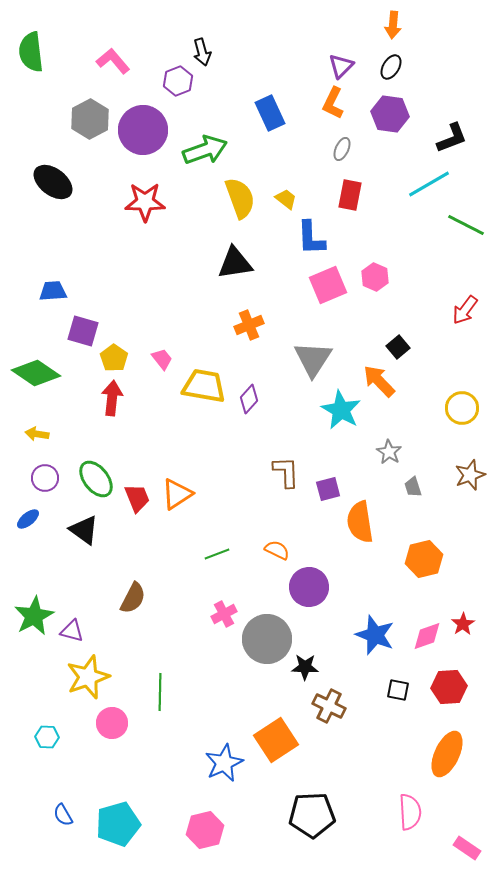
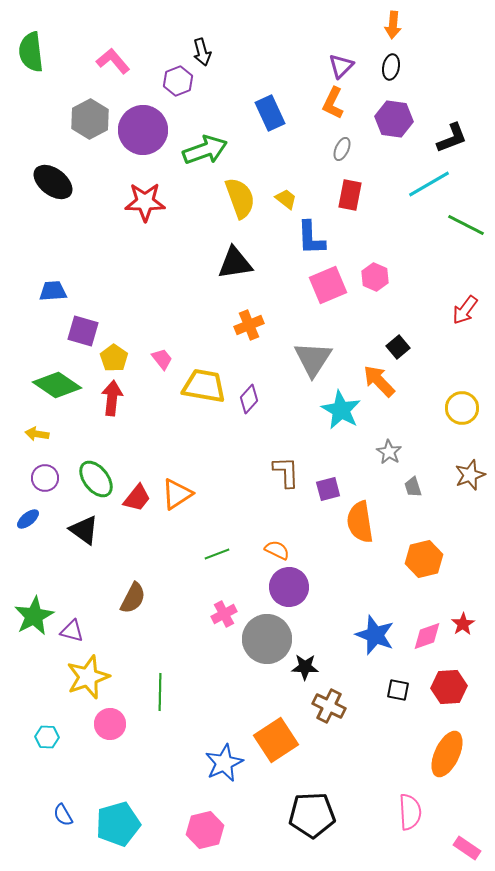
black ellipse at (391, 67): rotated 20 degrees counterclockwise
purple hexagon at (390, 114): moved 4 px right, 5 px down
green diamond at (36, 373): moved 21 px right, 12 px down
red trapezoid at (137, 498): rotated 60 degrees clockwise
purple circle at (309, 587): moved 20 px left
pink circle at (112, 723): moved 2 px left, 1 px down
